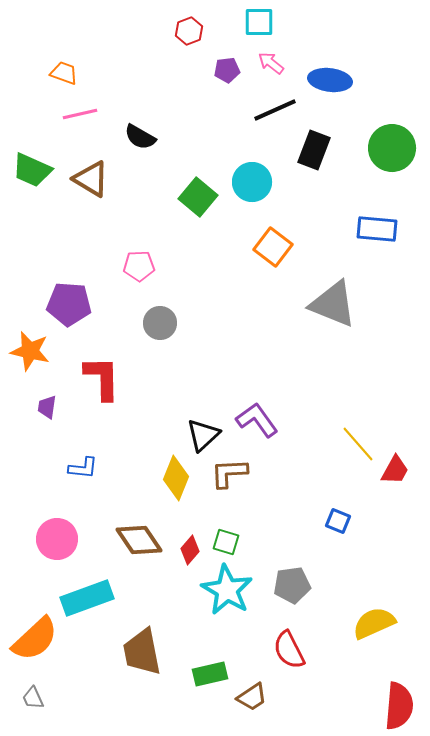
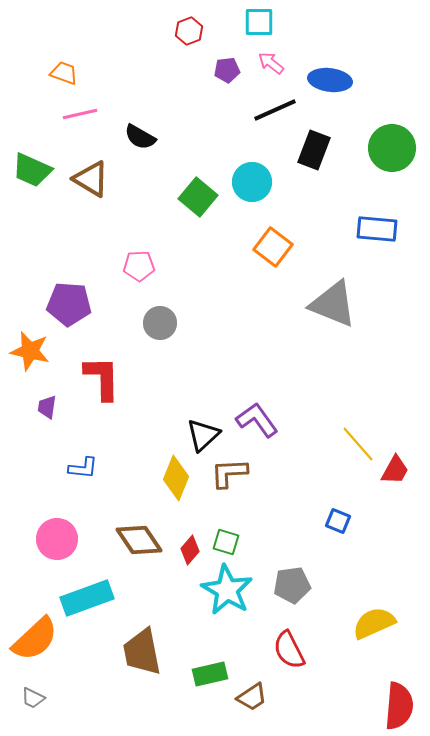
gray trapezoid at (33, 698): rotated 40 degrees counterclockwise
